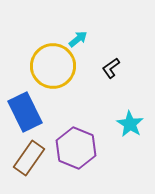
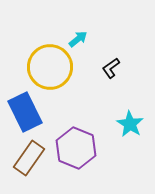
yellow circle: moved 3 px left, 1 px down
